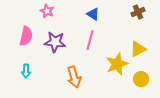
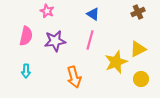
purple star: moved 1 px up; rotated 15 degrees counterclockwise
yellow star: moved 1 px left, 2 px up
